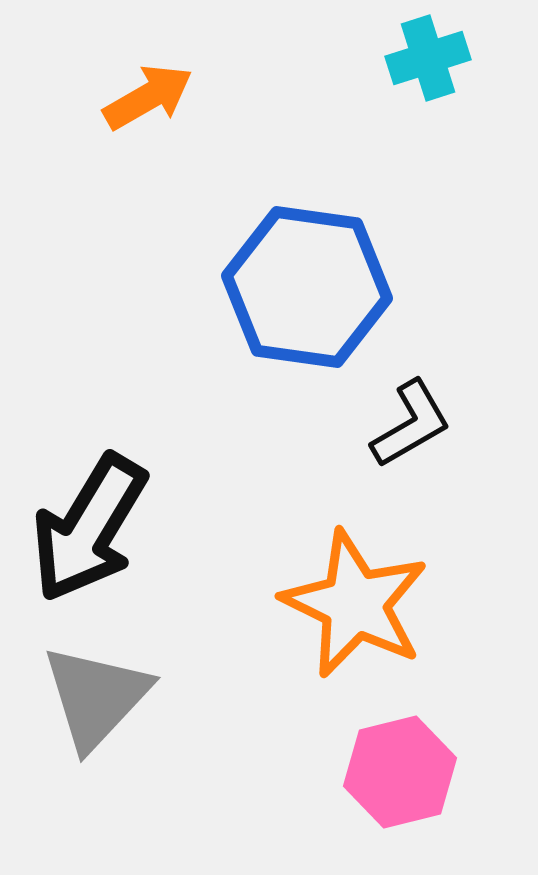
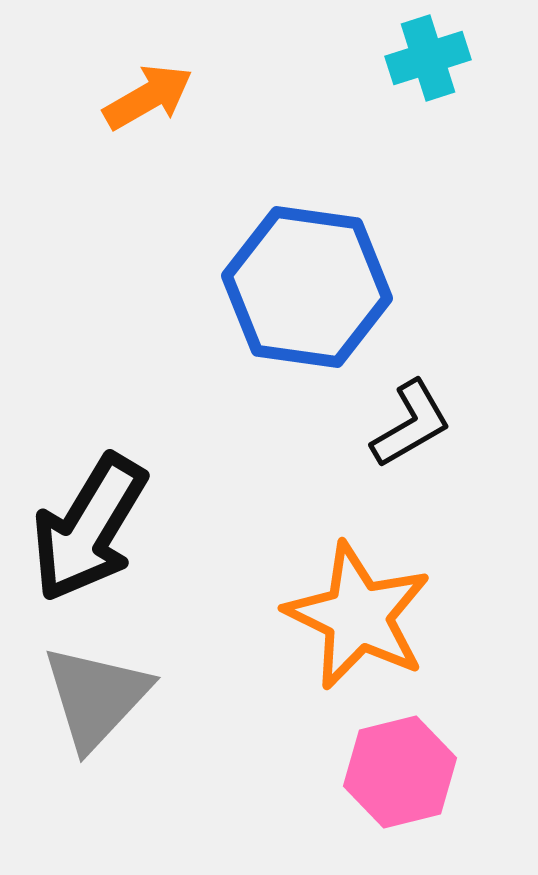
orange star: moved 3 px right, 12 px down
